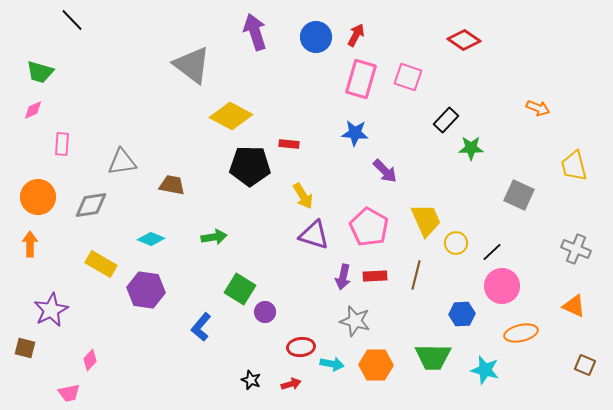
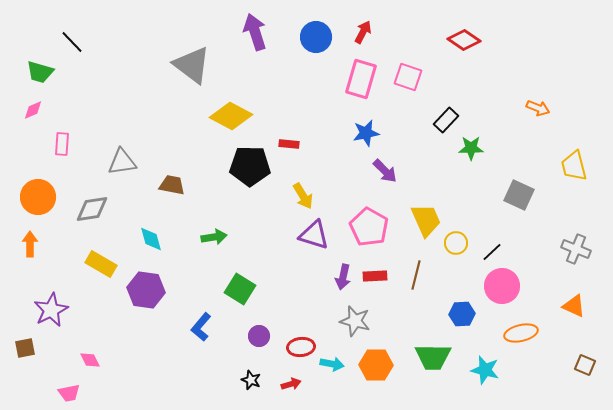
black line at (72, 20): moved 22 px down
red arrow at (356, 35): moved 7 px right, 3 px up
blue star at (355, 133): moved 11 px right; rotated 16 degrees counterclockwise
gray diamond at (91, 205): moved 1 px right, 4 px down
cyan diamond at (151, 239): rotated 52 degrees clockwise
purple circle at (265, 312): moved 6 px left, 24 px down
brown square at (25, 348): rotated 25 degrees counterclockwise
pink diamond at (90, 360): rotated 70 degrees counterclockwise
